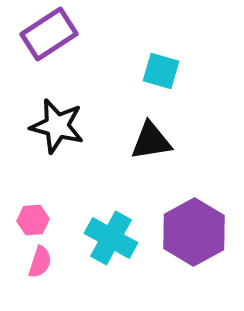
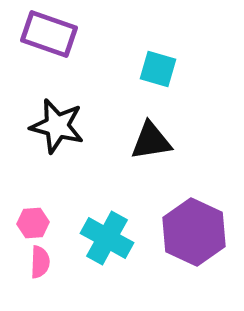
purple rectangle: rotated 52 degrees clockwise
cyan square: moved 3 px left, 2 px up
pink hexagon: moved 3 px down
purple hexagon: rotated 6 degrees counterclockwise
cyan cross: moved 4 px left
pink semicircle: rotated 16 degrees counterclockwise
